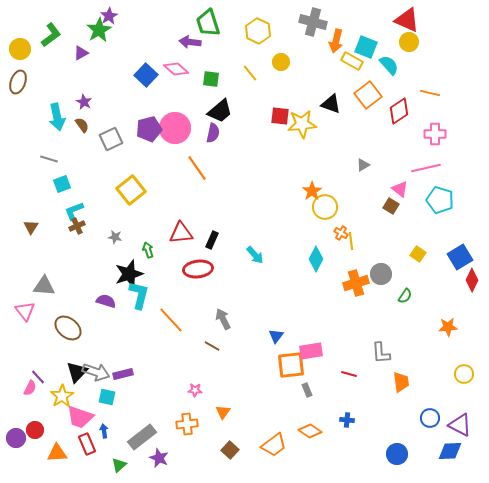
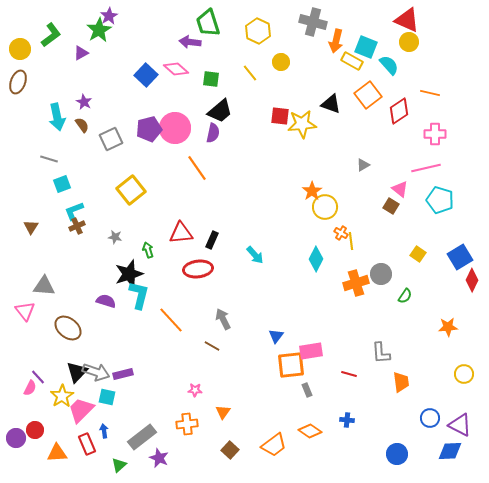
pink trapezoid at (80, 417): moved 1 px right, 7 px up; rotated 116 degrees clockwise
